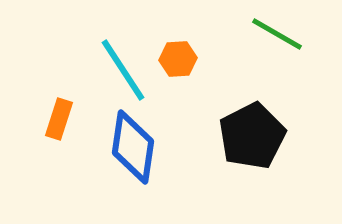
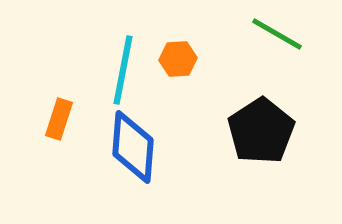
cyan line: rotated 44 degrees clockwise
black pentagon: moved 9 px right, 5 px up; rotated 6 degrees counterclockwise
blue diamond: rotated 4 degrees counterclockwise
